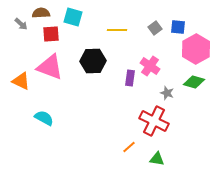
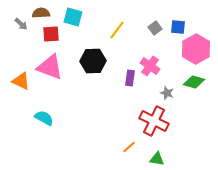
yellow line: rotated 54 degrees counterclockwise
